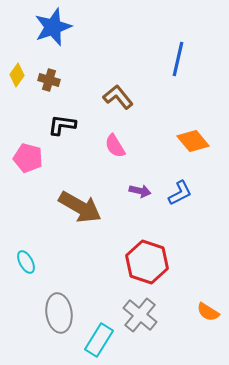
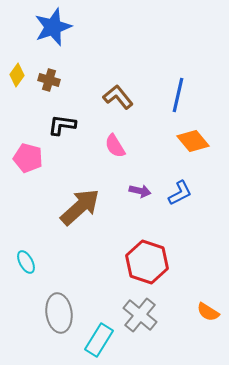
blue line: moved 36 px down
brown arrow: rotated 72 degrees counterclockwise
